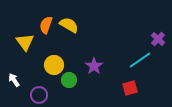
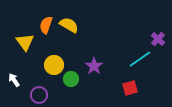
cyan line: moved 1 px up
green circle: moved 2 px right, 1 px up
